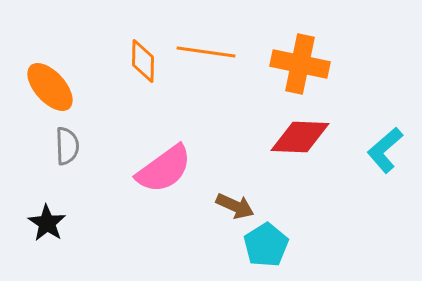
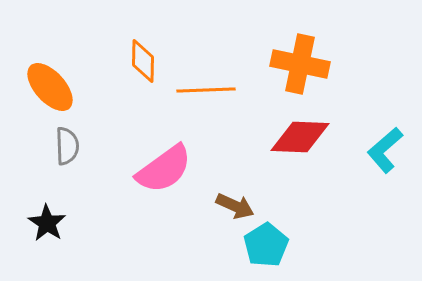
orange line: moved 38 px down; rotated 10 degrees counterclockwise
